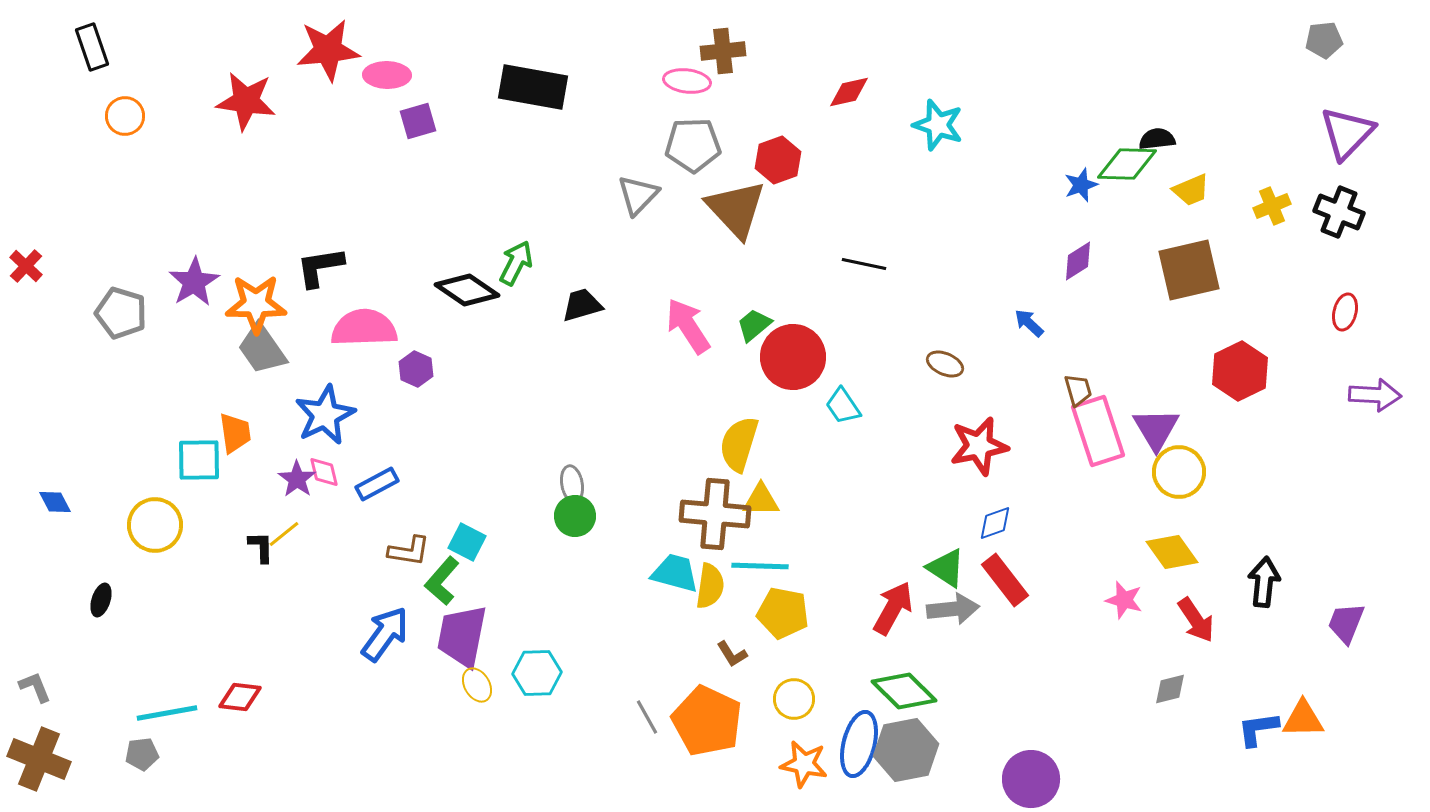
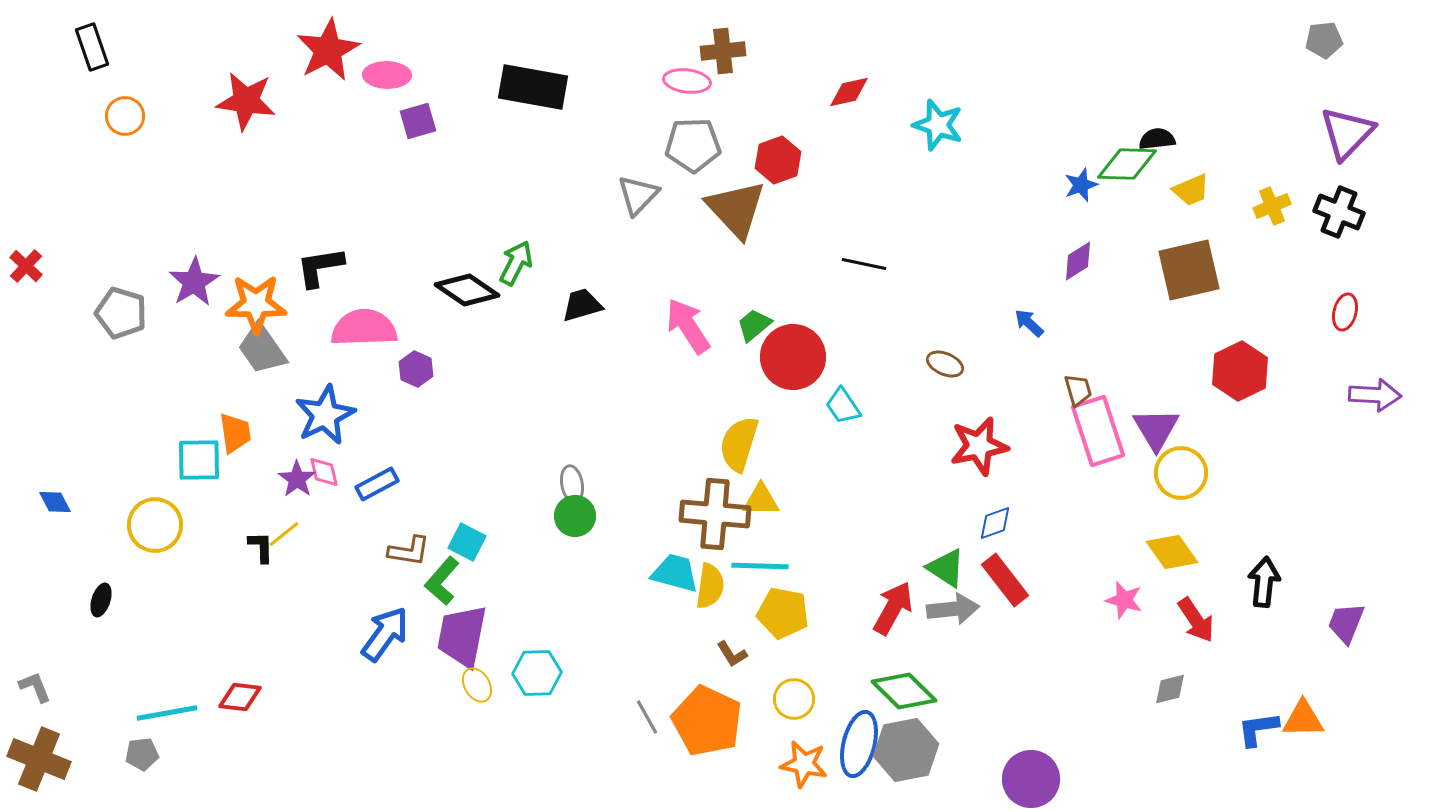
red star at (328, 50): rotated 22 degrees counterclockwise
yellow circle at (1179, 472): moved 2 px right, 1 px down
